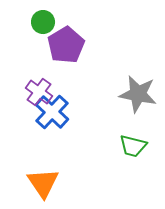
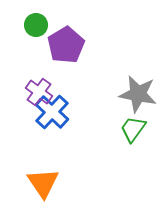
green circle: moved 7 px left, 3 px down
green trapezoid: moved 17 px up; rotated 112 degrees clockwise
